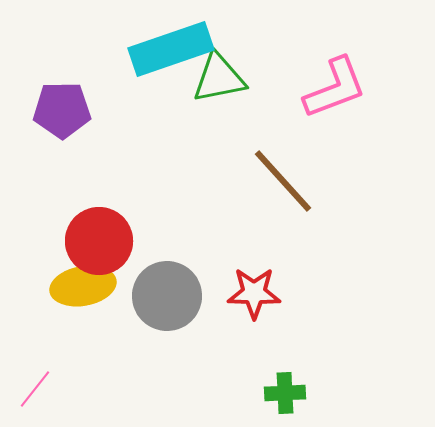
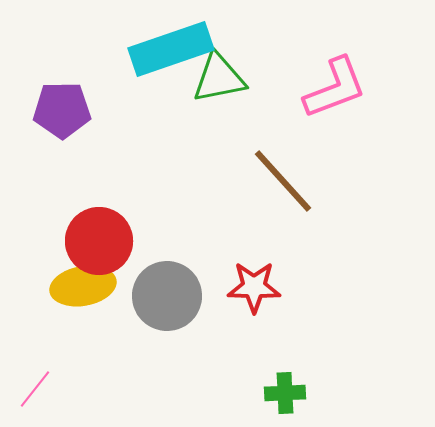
red star: moved 6 px up
